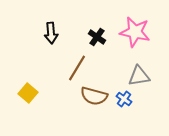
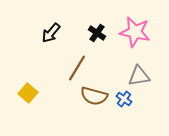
black arrow: rotated 45 degrees clockwise
black cross: moved 4 px up
